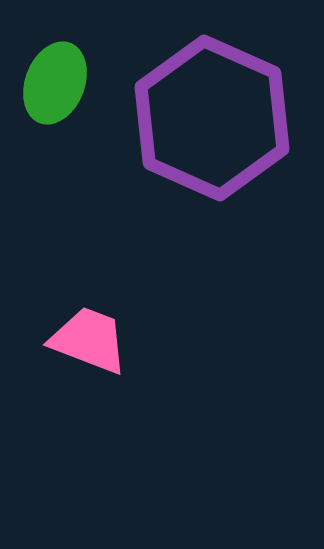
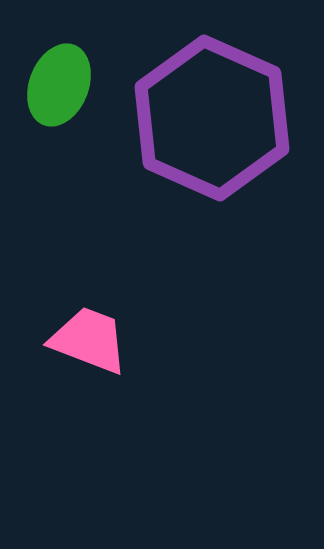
green ellipse: moved 4 px right, 2 px down
